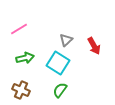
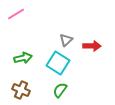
pink line: moved 3 px left, 15 px up
red arrow: moved 2 px left; rotated 60 degrees counterclockwise
green arrow: moved 2 px left
